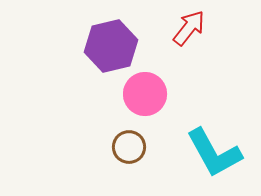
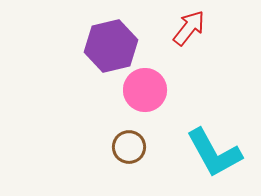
pink circle: moved 4 px up
